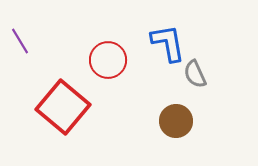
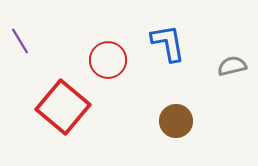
gray semicircle: moved 37 px right, 8 px up; rotated 100 degrees clockwise
